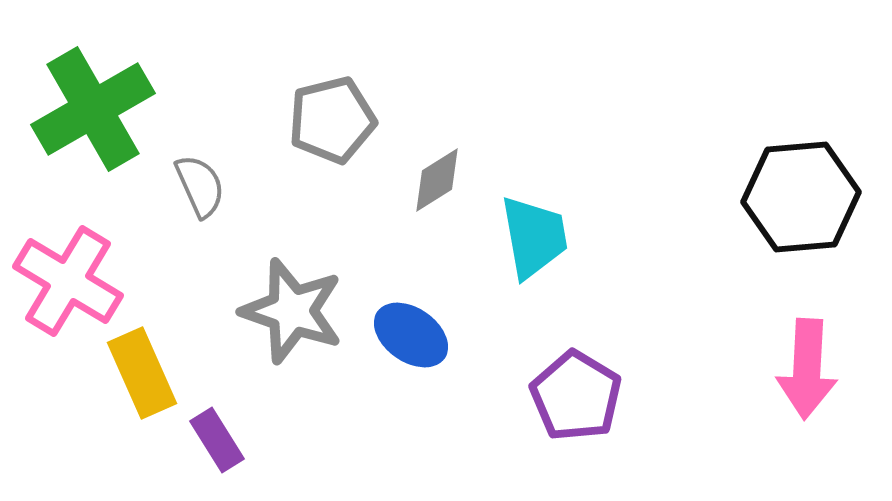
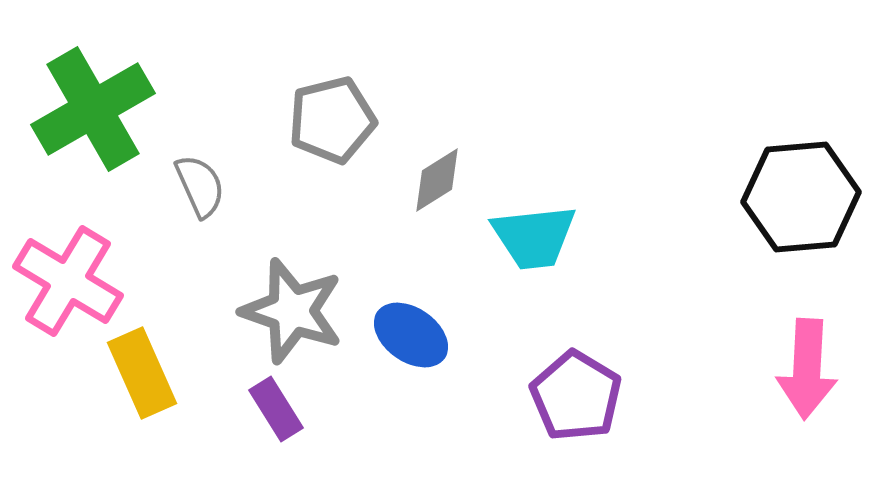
cyan trapezoid: rotated 94 degrees clockwise
purple rectangle: moved 59 px right, 31 px up
